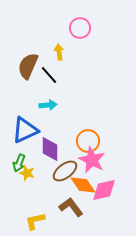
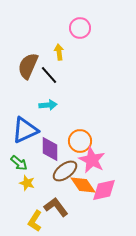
orange circle: moved 8 px left
green arrow: rotated 72 degrees counterclockwise
yellow star: moved 10 px down
brown L-shape: moved 15 px left
yellow L-shape: rotated 45 degrees counterclockwise
